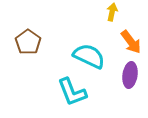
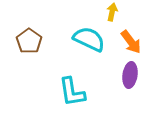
brown pentagon: moved 1 px right, 1 px up
cyan semicircle: moved 17 px up
cyan L-shape: rotated 12 degrees clockwise
